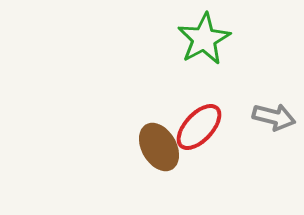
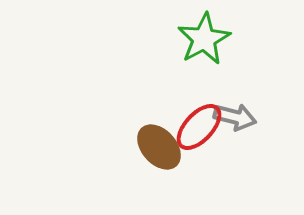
gray arrow: moved 39 px left
brown ellipse: rotated 12 degrees counterclockwise
